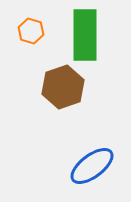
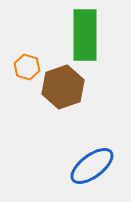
orange hexagon: moved 4 px left, 36 px down
